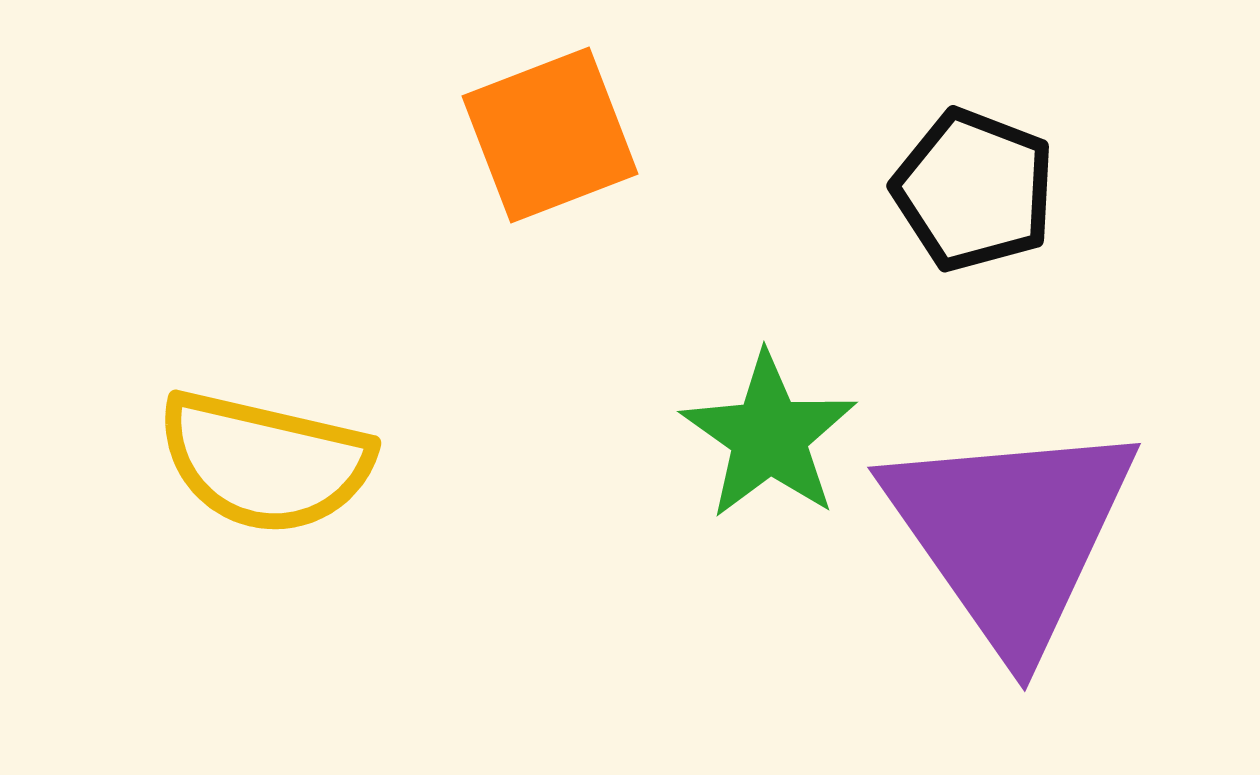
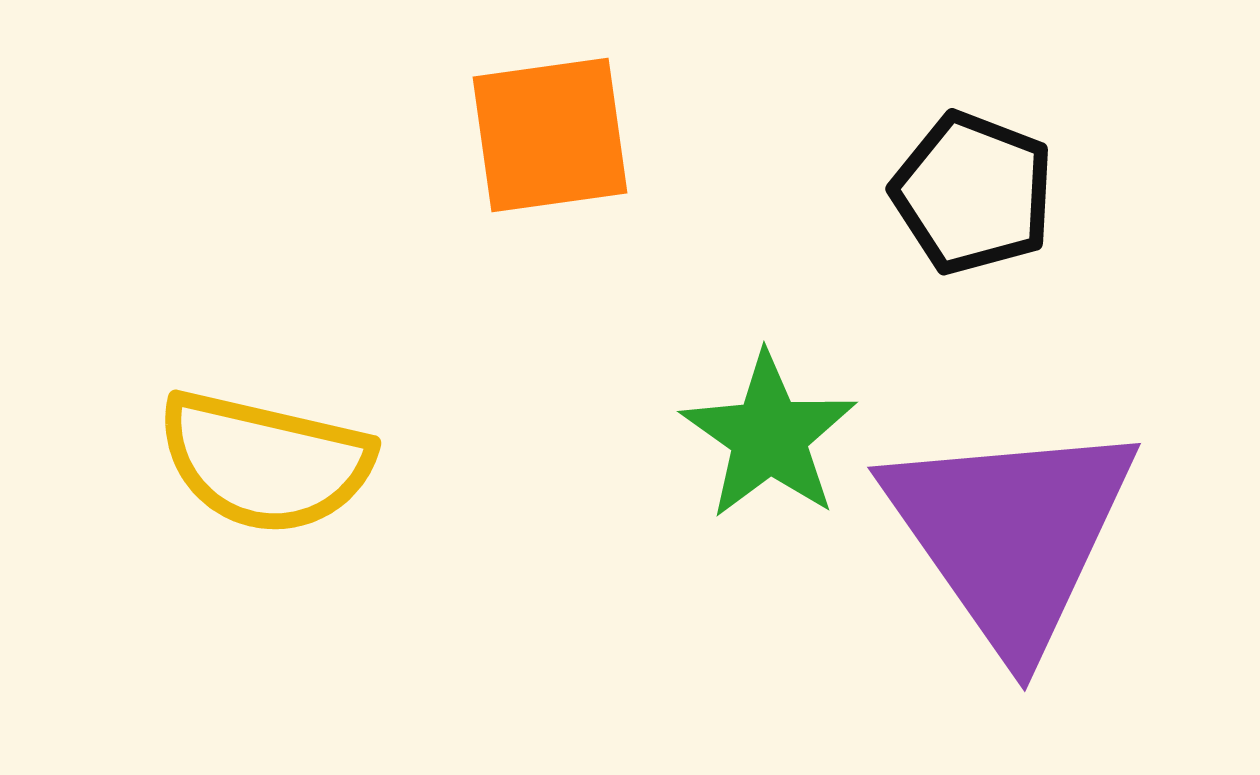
orange square: rotated 13 degrees clockwise
black pentagon: moved 1 px left, 3 px down
